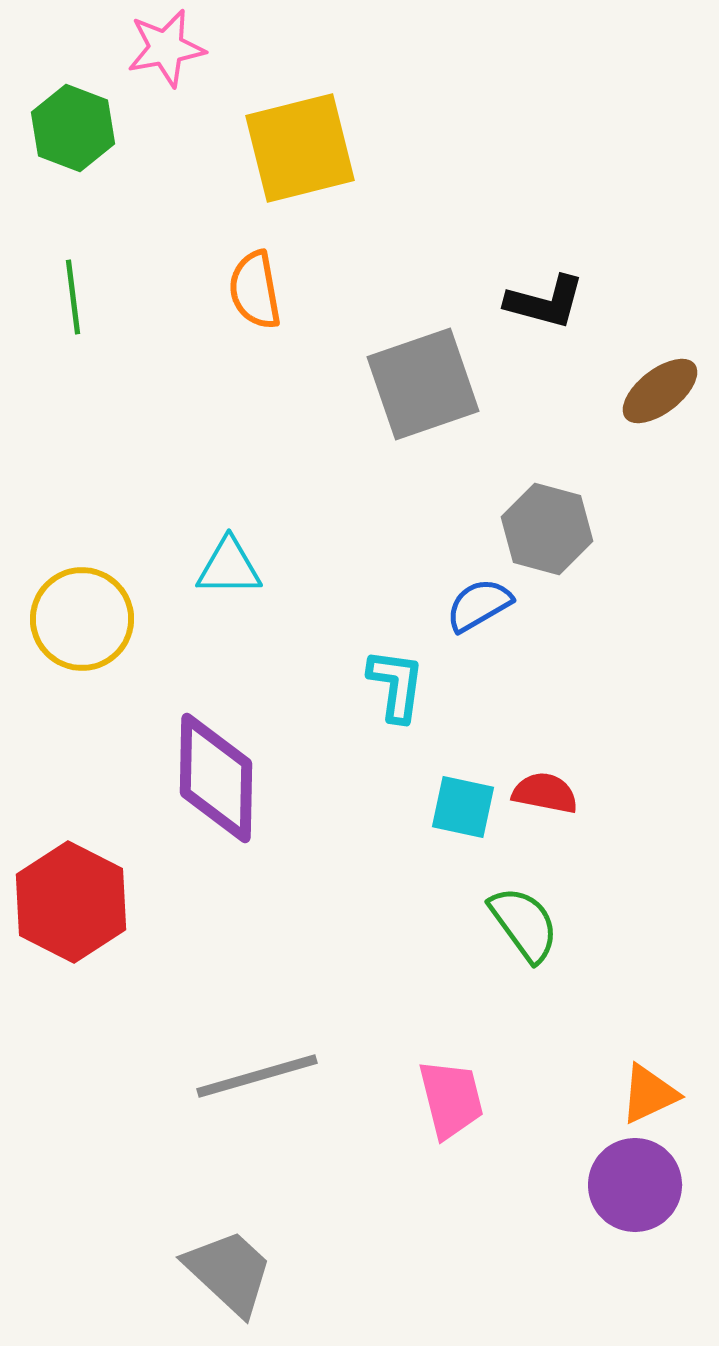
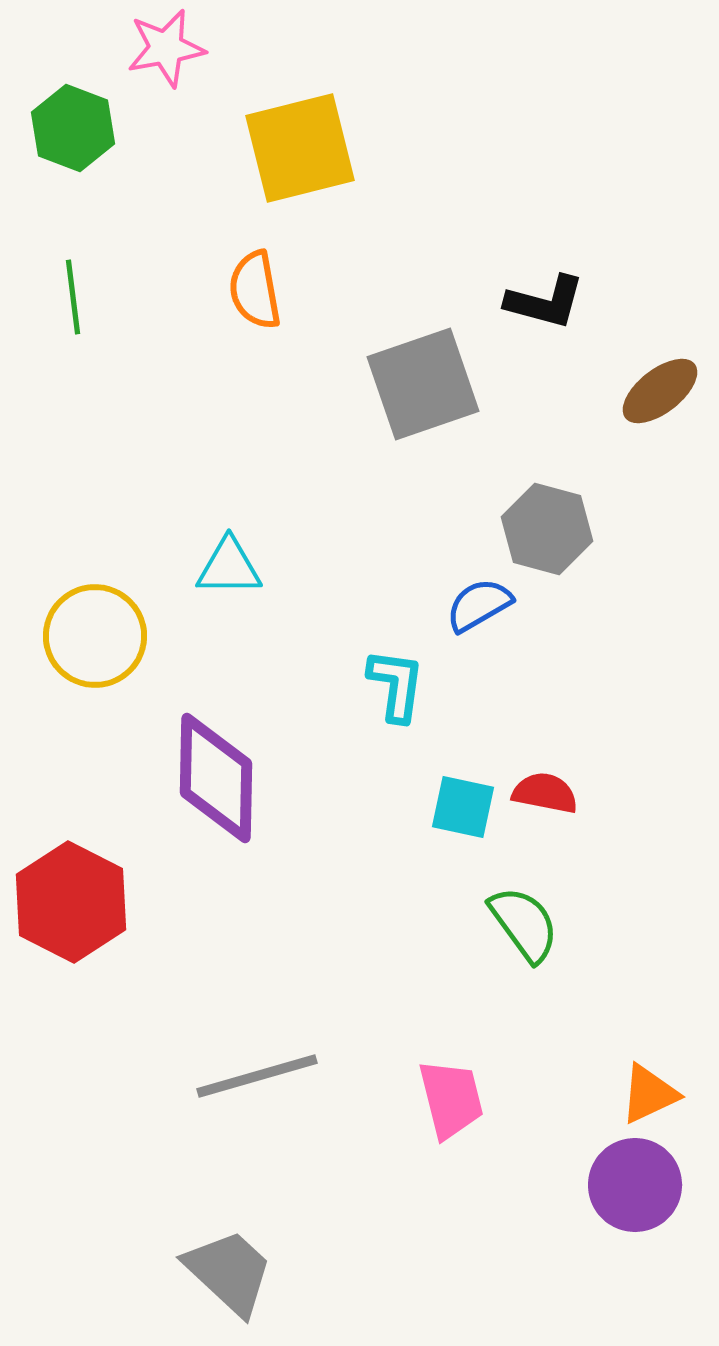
yellow circle: moved 13 px right, 17 px down
